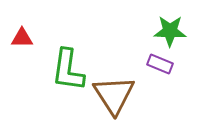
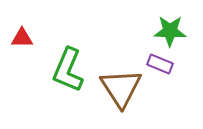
green L-shape: rotated 15 degrees clockwise
brown triangle: moved 7 px right, 7 px up
